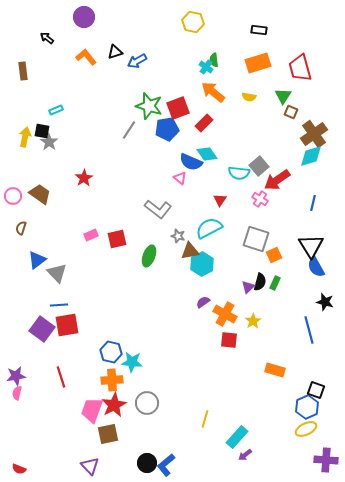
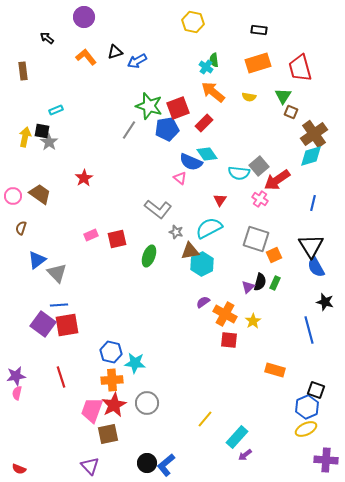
gray star at (178, 236): moved 2 px left, 4 px up
purple square at (42, 329): moved 1 px right, 5 px up
cyan star at (132, 362): moved 3 px right, 1 px down
yellow line at (205, 419): rotated 24 degrees clockwise
